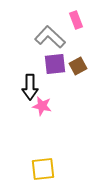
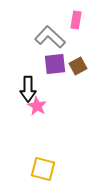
pink rectangle: rotated 30 degrees clockwise
black arrow: moved 2 px left, 2 px down
pink star: moved 5 px left; rotated 18 degrees clockwise
yellow square: rotated 20 degrees clockwise
